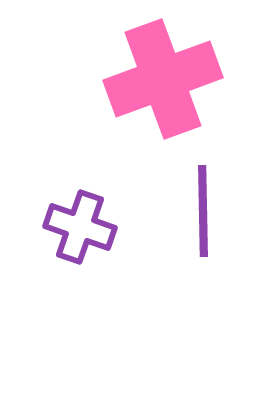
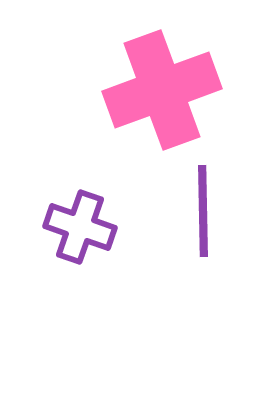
pink cross: moved 1 px left, 11 px down
